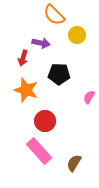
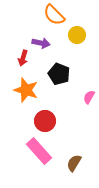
black pentagon: rotated 20 degrees clockwise
